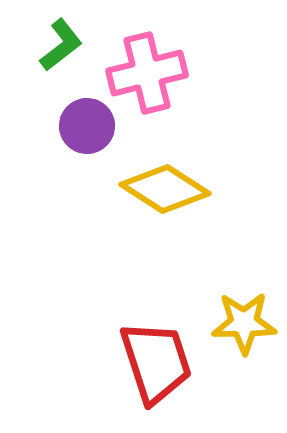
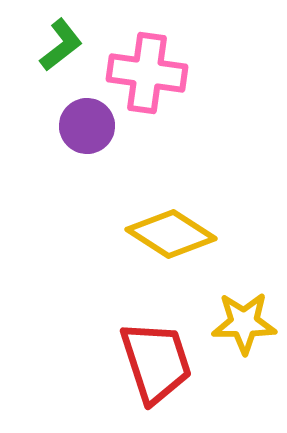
pink cross: rotated 22 degrees clockwise
yellow diamond: moved 6 px right, 45 px down
